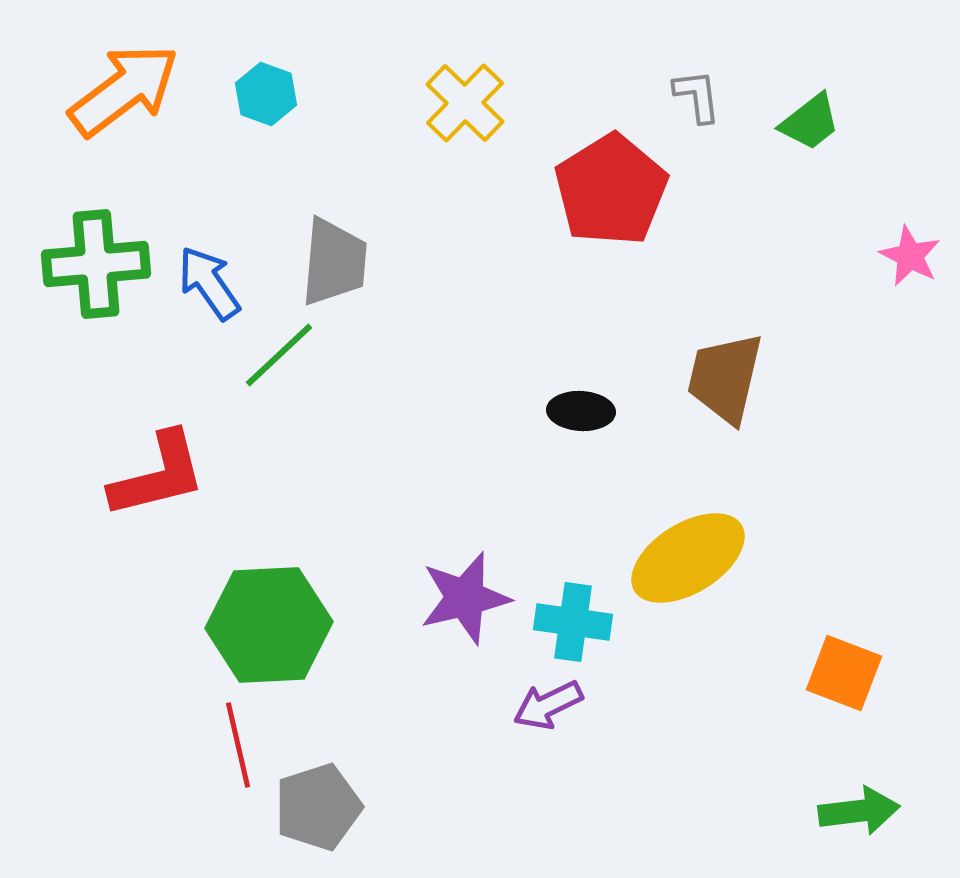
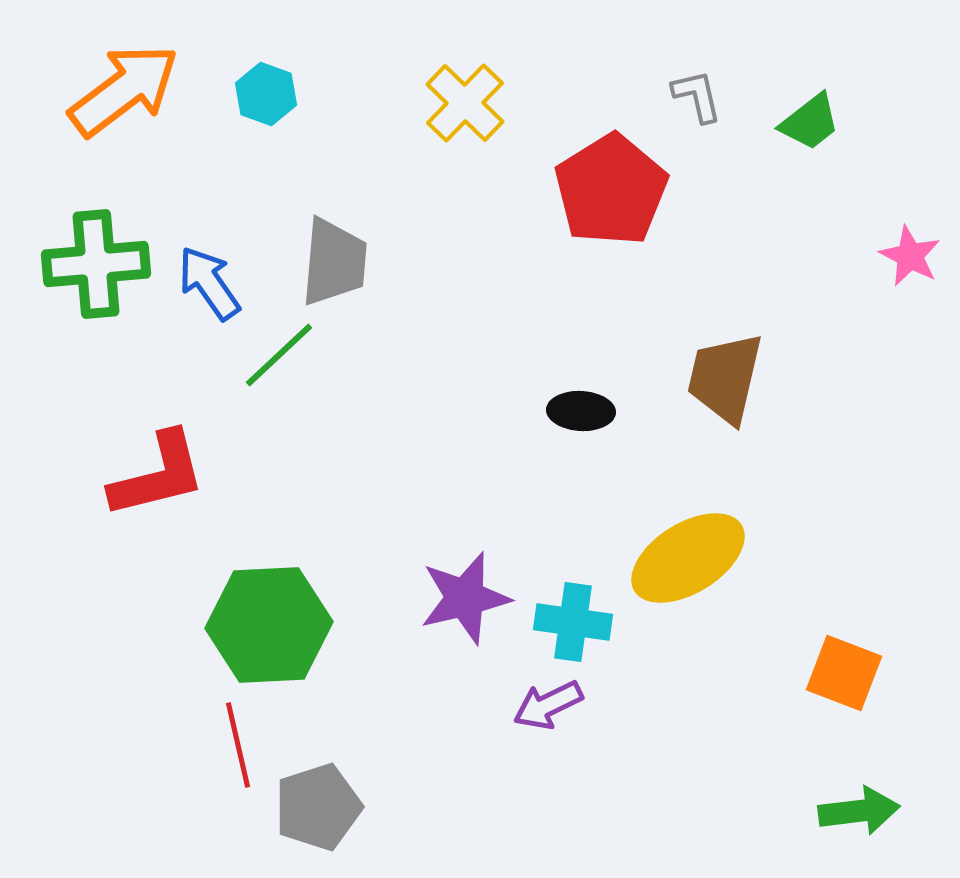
gray L-shape: rotated 6 degrees counterclockwise
